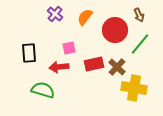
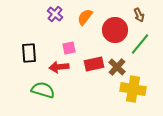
yellow cross: moved 1 px left, 1 px down
